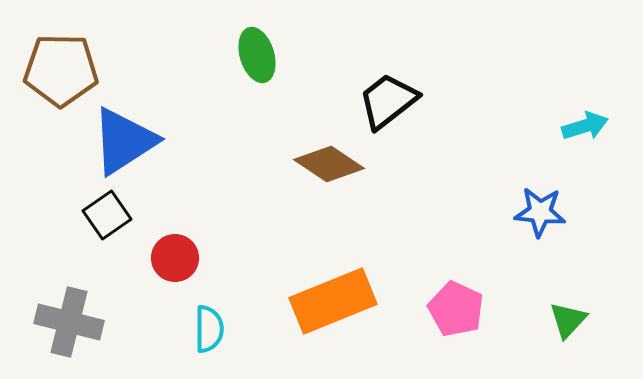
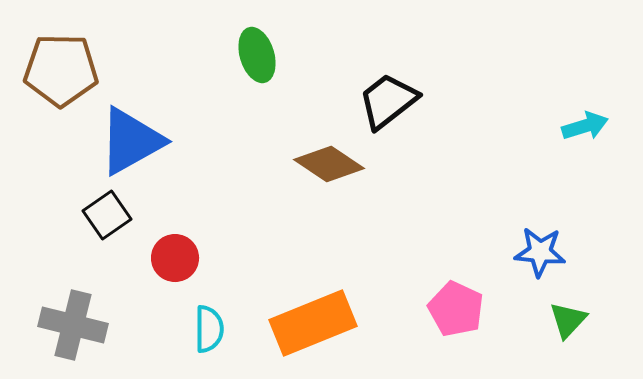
blue triangle: moved 7 px right; rotated 4 degrees clockwise
blue star: moved 40 px down
orange rectangle: moved 20 px left, 22 px down
gray cross: moved 4 px right, 3 px down
